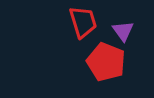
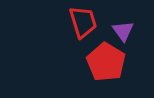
red pentagon: rotated 9 degrees clockwise
